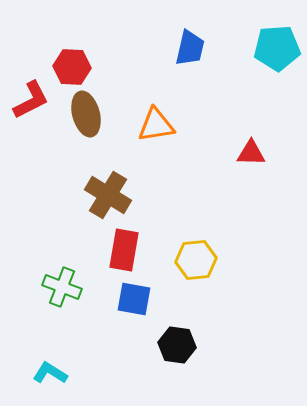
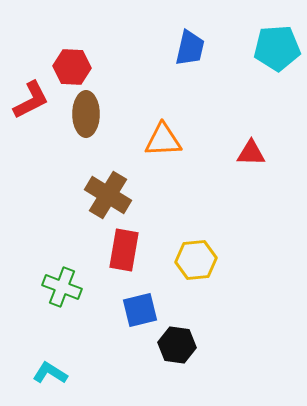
brown ellipse: rotated 15 degrees clockwise
orange triangle: moved 7 px right, 15 px down; rotated 6 degrees clockwise
blue square: moved 6 px right, 11 px down; rotated 24 degrees counterclockwise
